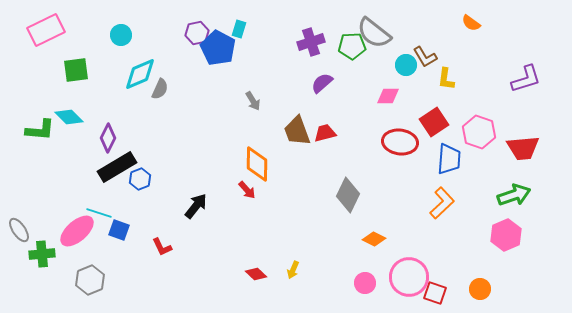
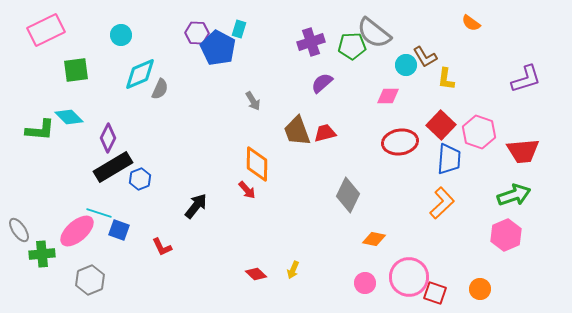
purple hexagon at (197, 33): rotated 15 degrees clockwise
red square at (434, 122): moved 7 px right, 3 px down; rotated 12 degrees counterclockwise
red ellipse at (400, 142): rotated 16 degrees counterclockwise
red trapezoid at (523, 148): moved 3 px down
black rectangle at (117, 167): moved 4 px left
orange diamond at (374, 239): rotated 15 degrees counterclockwise
